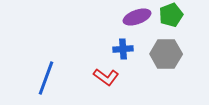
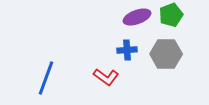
blue cross: moved 4 px right, 1 px down
